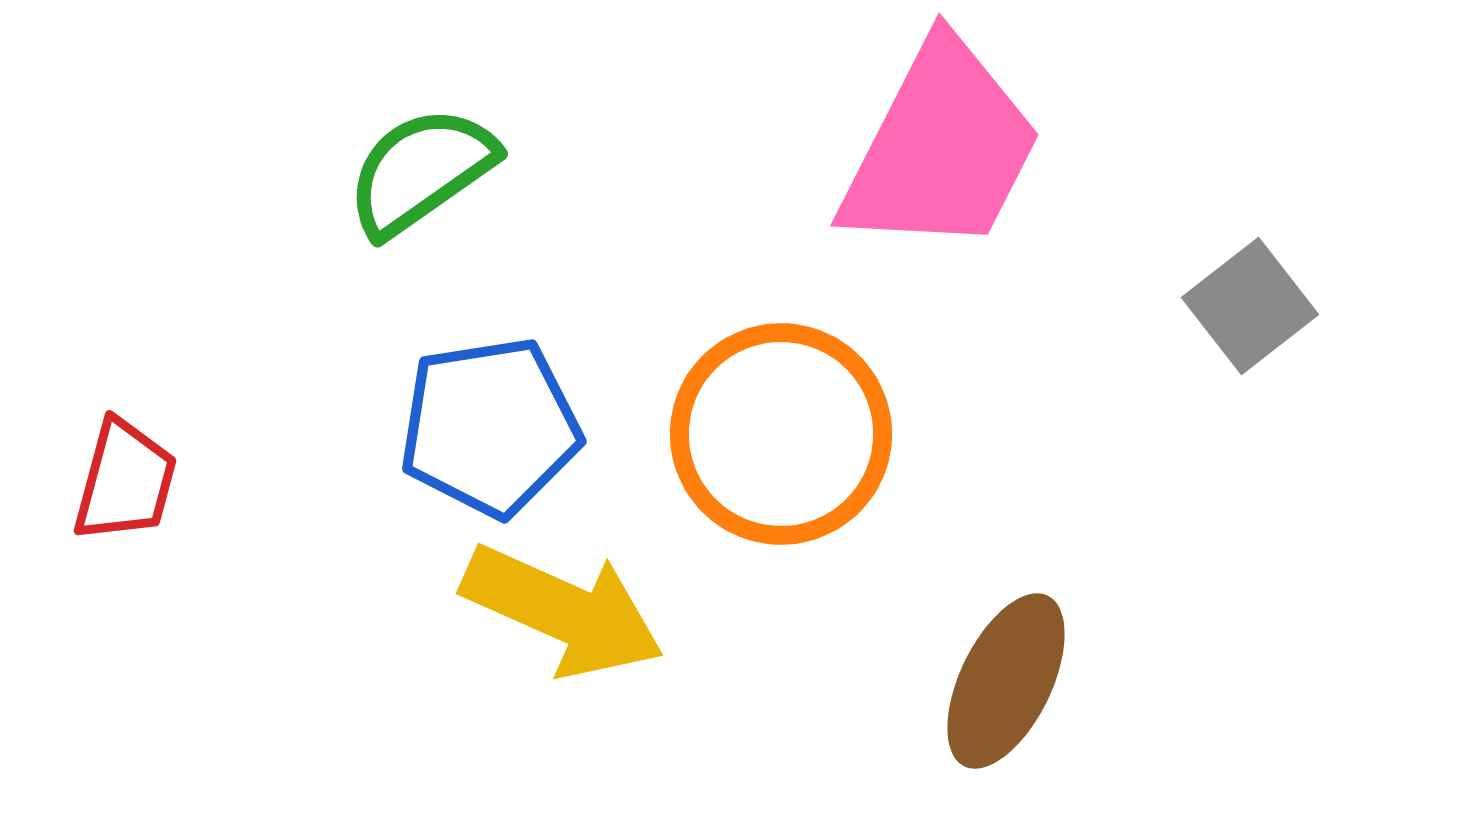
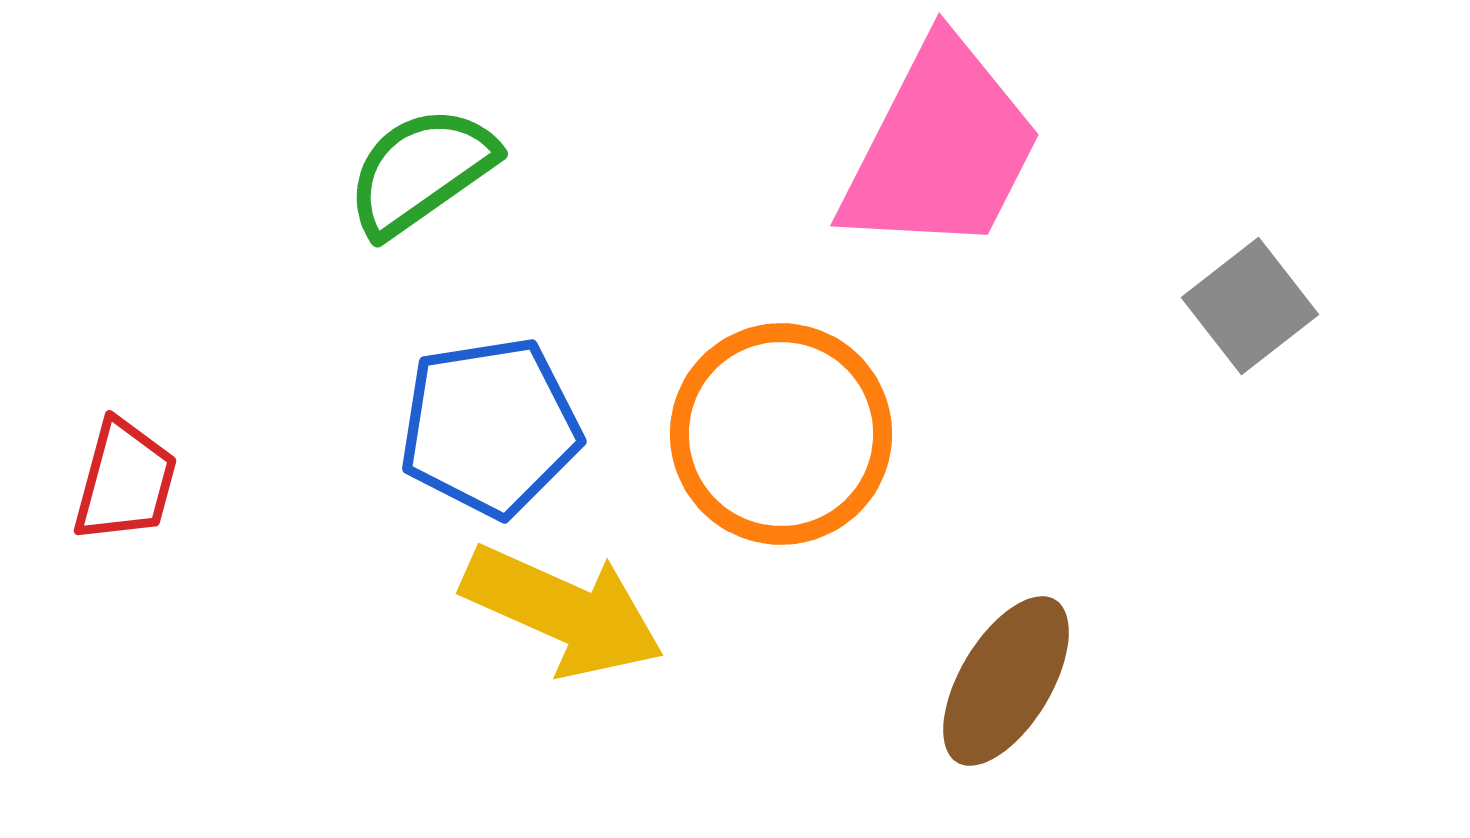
brown ellipse: rotated 5 degrees clockwise
